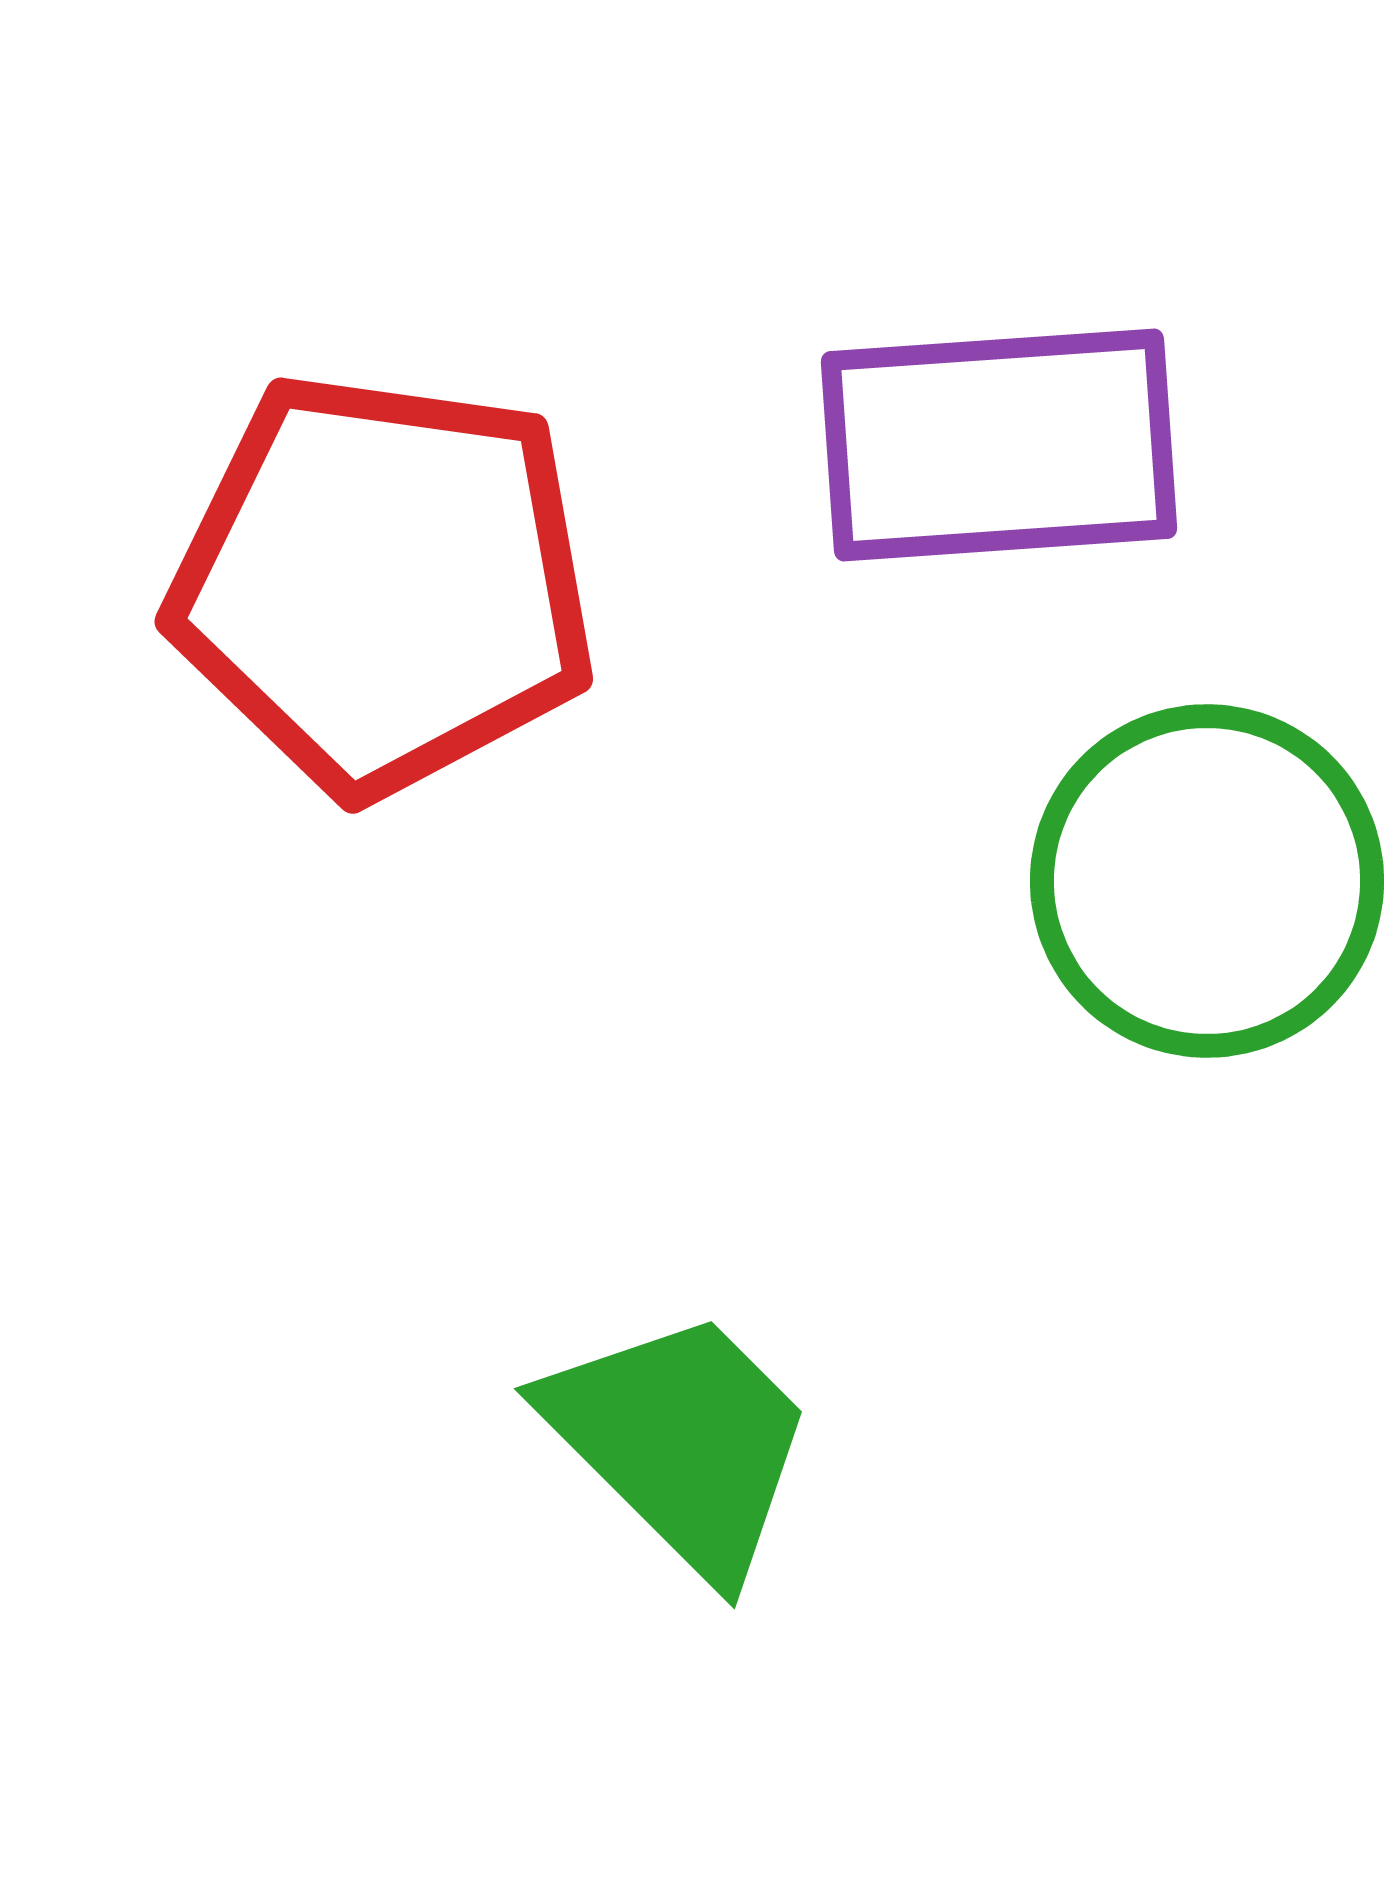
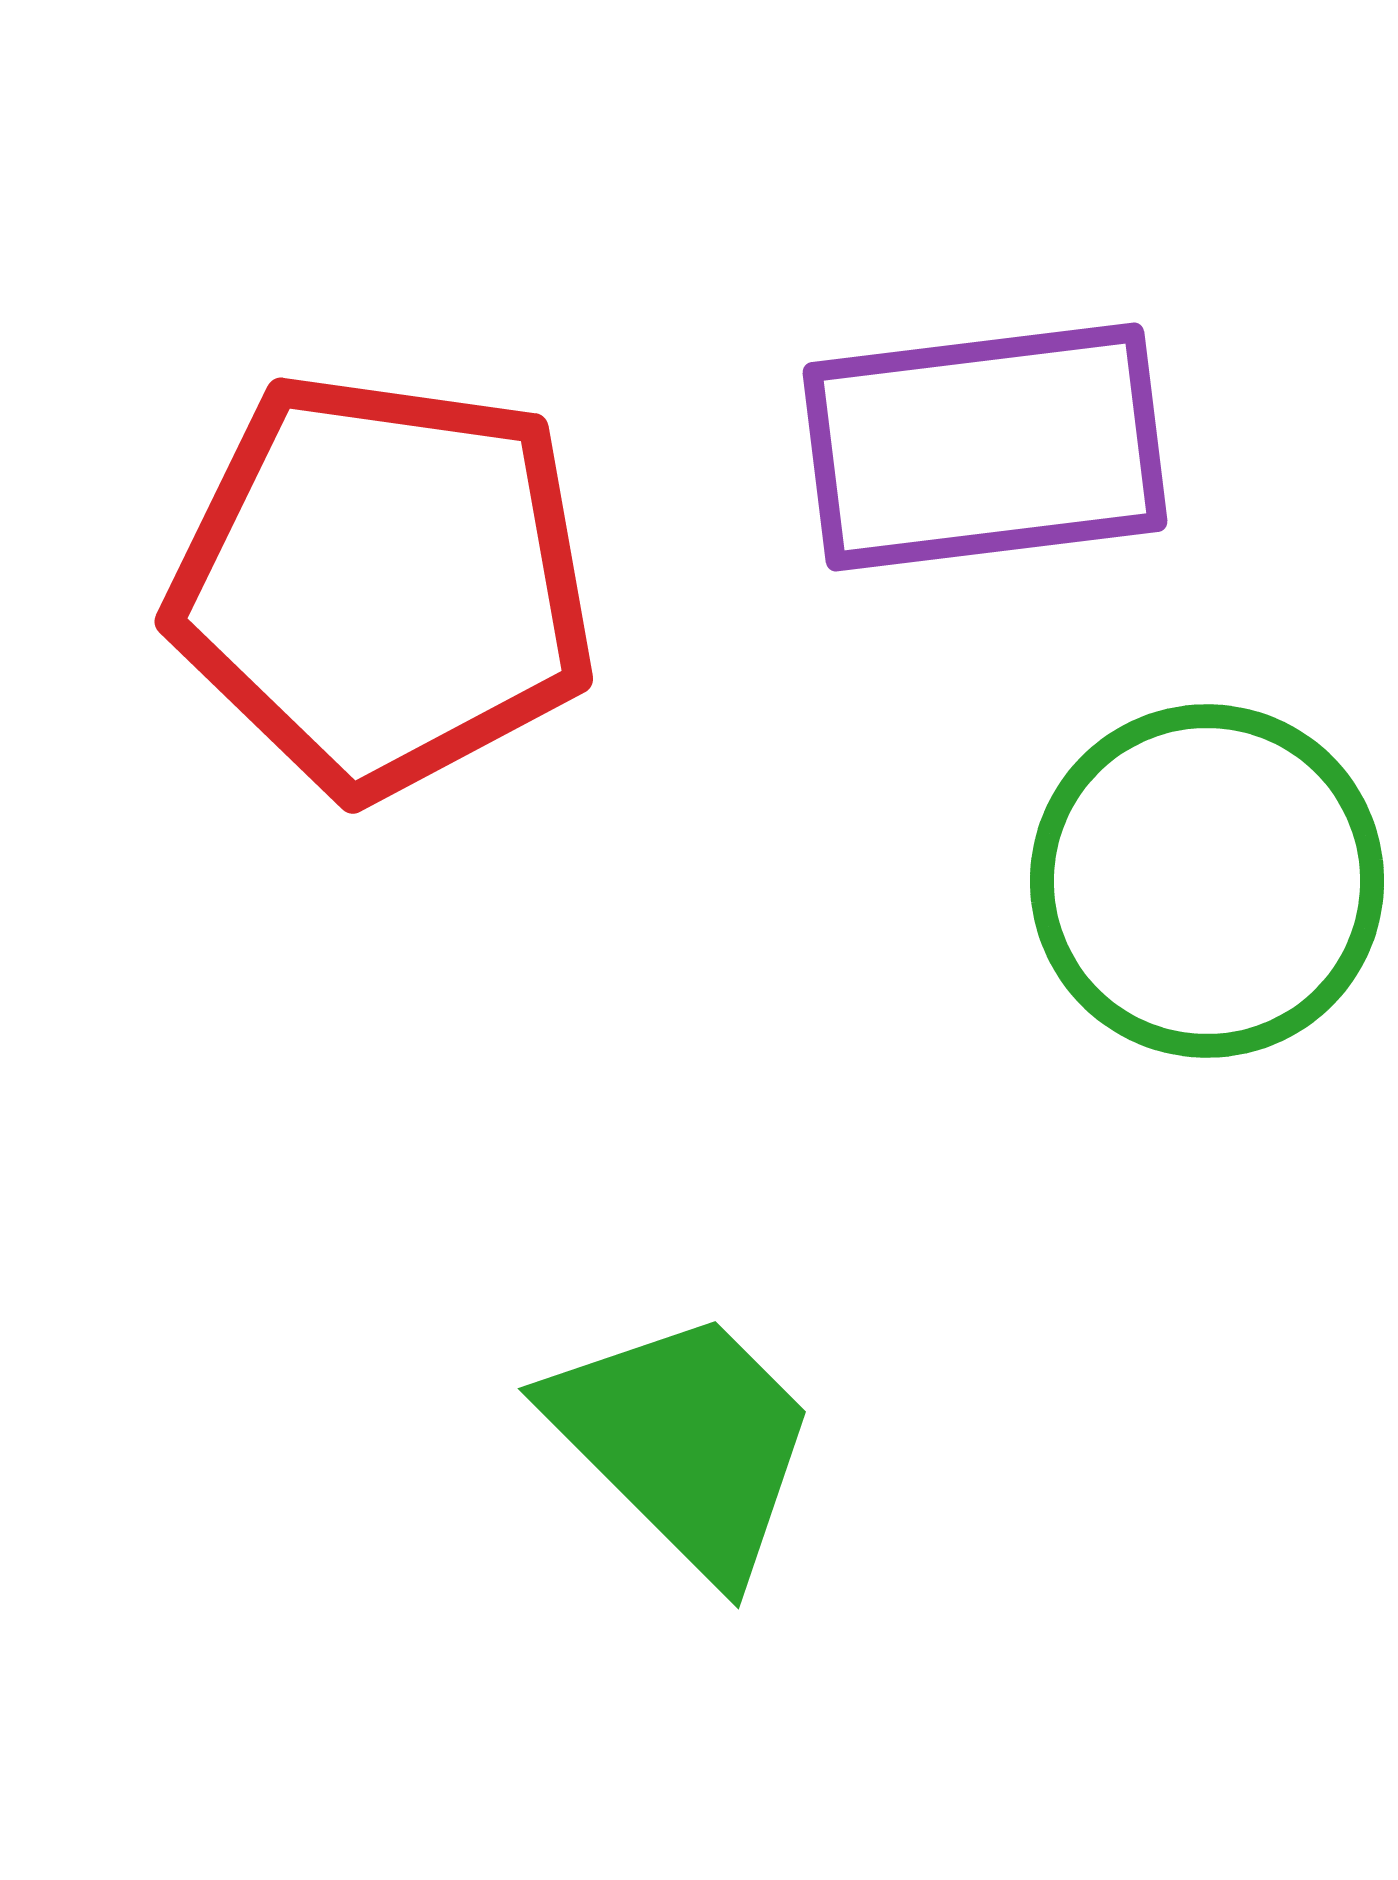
purple rectangle: moved 14 px left, 2 px down; rotated 3 degrees counterclockwise
green trapezoid: moved 4 px right
